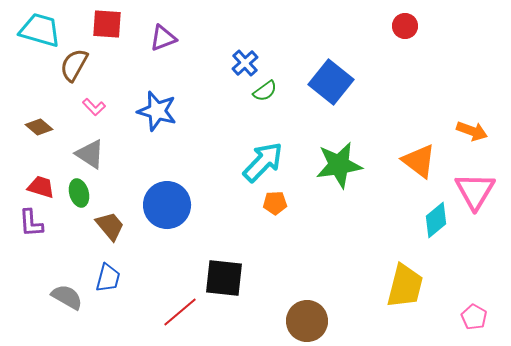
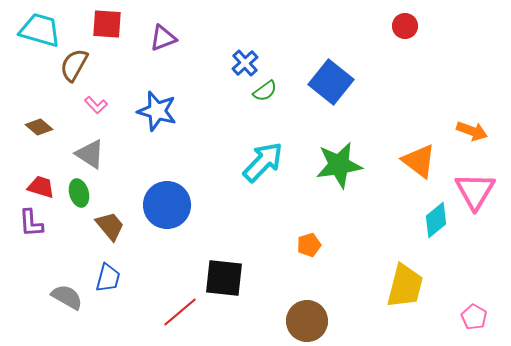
pink L-shape: moved 2 px right, 2 px up
orange pentagon: moved 34 px right, 42 px down; rotated 15 degrees counterclockwise
